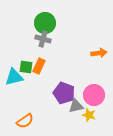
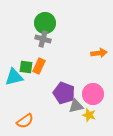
pink circle: moved 1 px left, 1 px up
